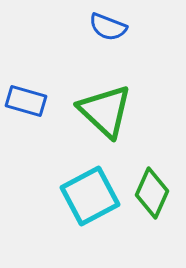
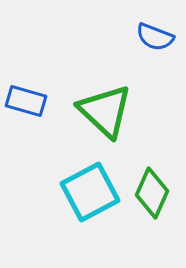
blue semicircle: moved 47 px right, 10 px down
cyan square: moved 4 px up
